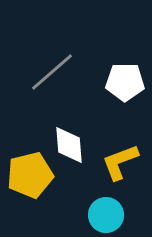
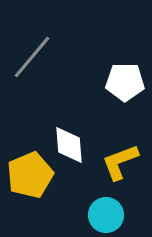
gray line: moved 20 px left, 15 px up; rotated 9 degrees counterclockwise
yellow pentagon: rotated 9 degrees counterclockwise
